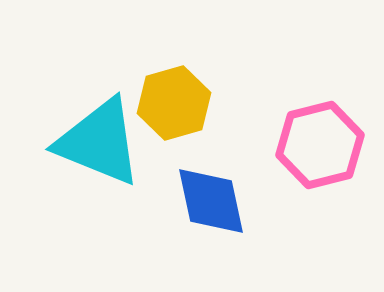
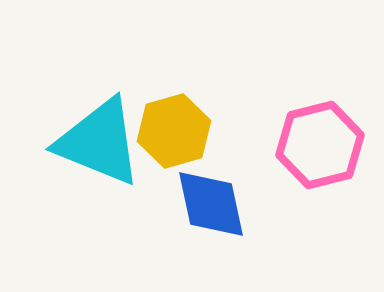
yellow hexagon: moved 28 px down
blue diamond: moved 3 px down
